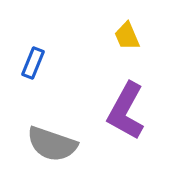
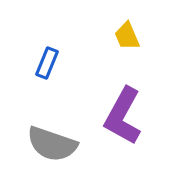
blue rectangle: moved 14 px right
purple L-shape: moved 3 px left, 5 px down
